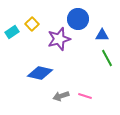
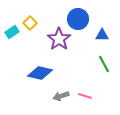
yellow square: moved 2 px left, 1 px up
purple star: rotated 20 degrees counterclockwise
green line: moved 3 px left, 6 px down
